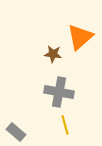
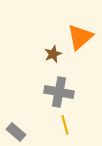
brown star: rotated 30 degrees counterclockwise
